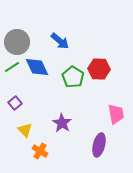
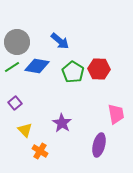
blue diamond: moved 1 px up; rotated 55 degrees counterclockwise
green pentagon: moved 5 px up
